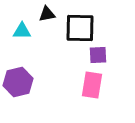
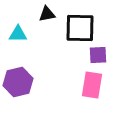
cyan triangle: moved 4 px left, 3 px down
